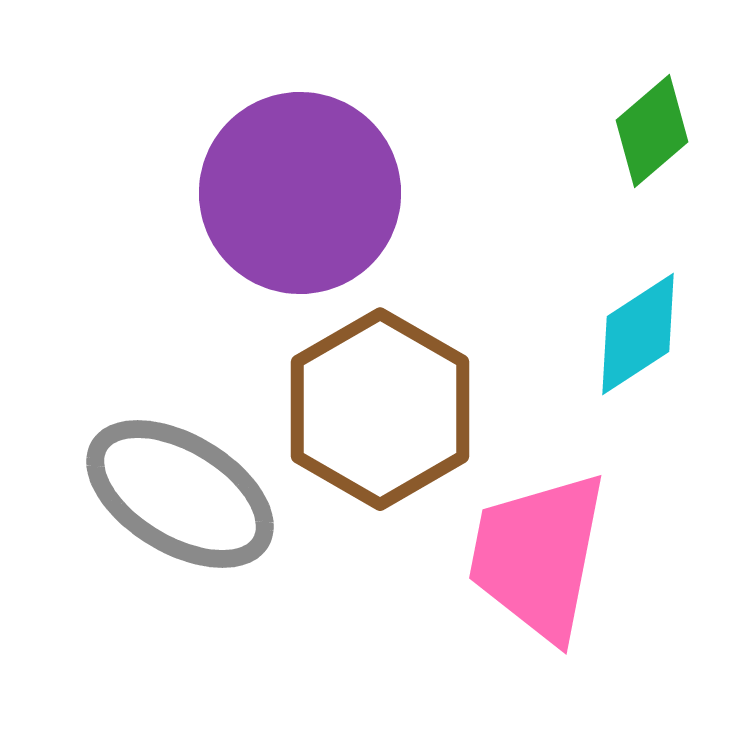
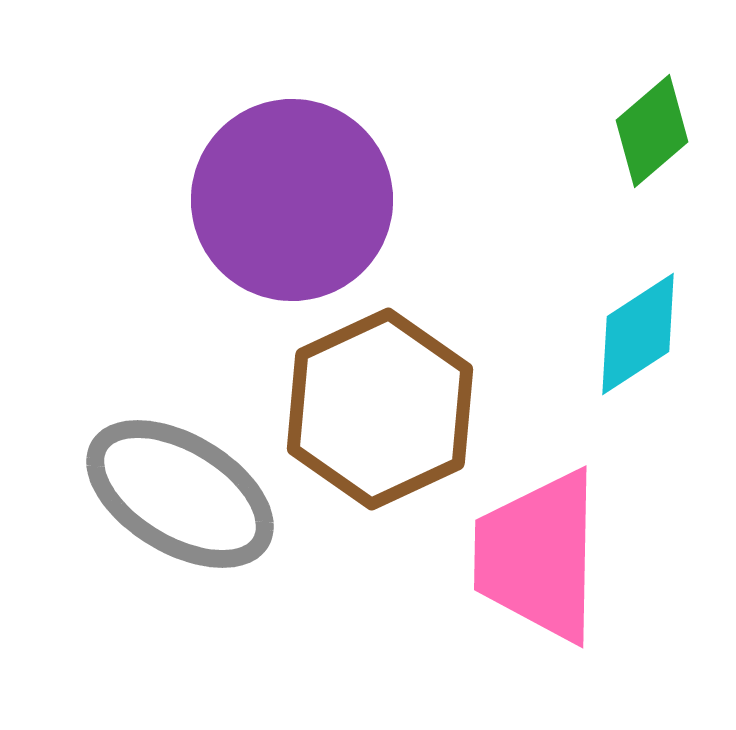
purple circle: moved 8 px left, 7 px down
brown hexagon: rotated 5 degrees clockwise
pink trapezoid: rotated 10 degrees counterclockwise
